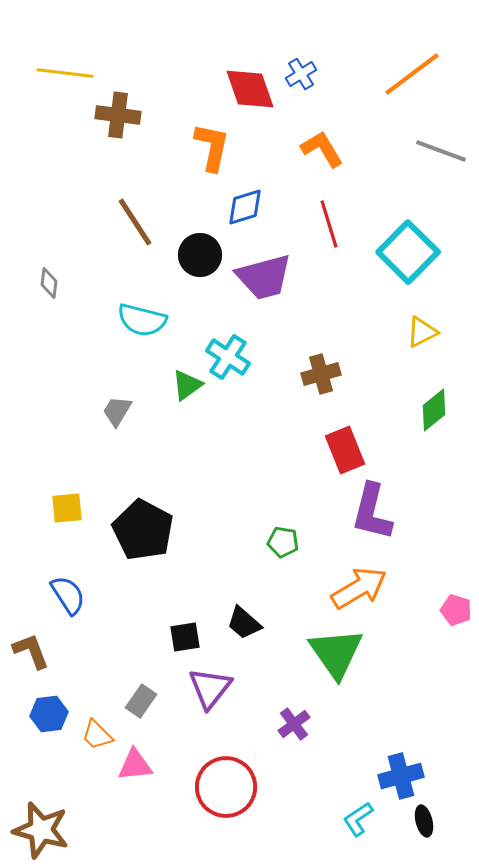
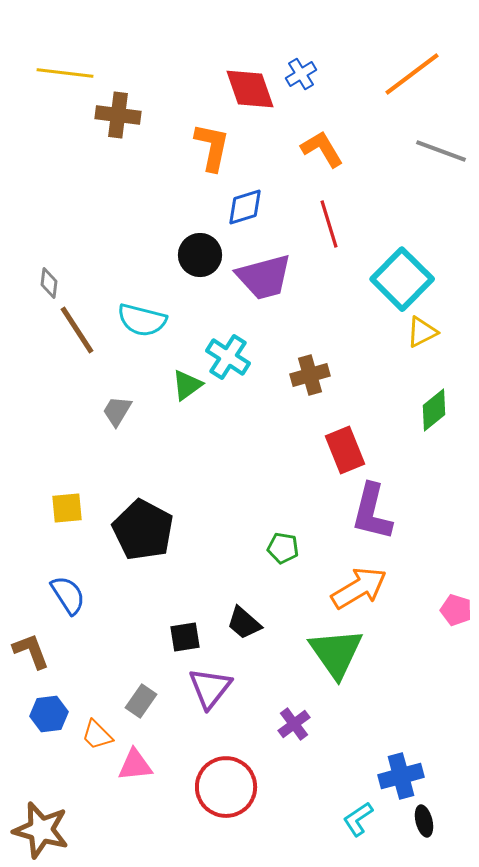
brown line at (135, 222): moved 58 px left, 108 px down
cyan square at (408, 252): moved 6 px left, 27 px down
brown cross at (321, 374): moved 11 px left, 1 px down
green pentagon at (283, 542): moved 6 px down
